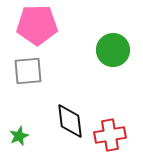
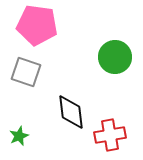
pink pentagon: rotated 9 degrees clockwise
green circle: moved 2 px right, 7 px down
gray square: moved 2 px left, 1 px down; rotated 24 degrees clockwise
black diamond: moved 1 px right, 9 px up
